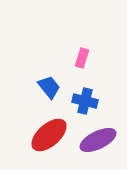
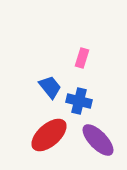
blue trapezoid: moved 1 px right
blue cross: moved 6 px left
purple ellipse: rotated 72 degrees clockwise
